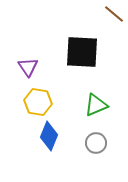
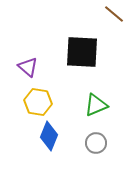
purple triangle: rotated 15 degrees counterclockwise
